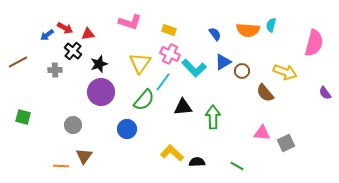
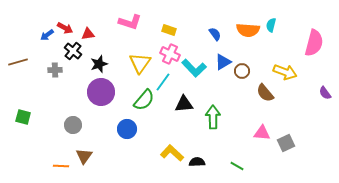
brown line: rotated 12 degrees clockwise
black triangle: moved 1 px right, 3 px up
